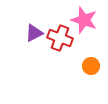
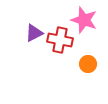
red cross: moved 2 px down; rotated 10 degrees counterclockwise
orange circle: moved 3 px left, 2 px up
